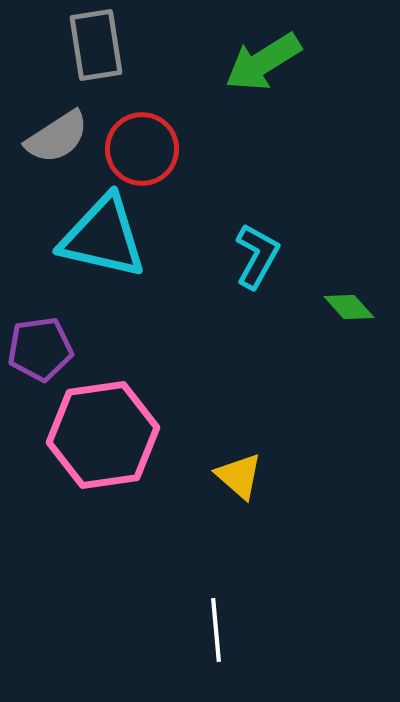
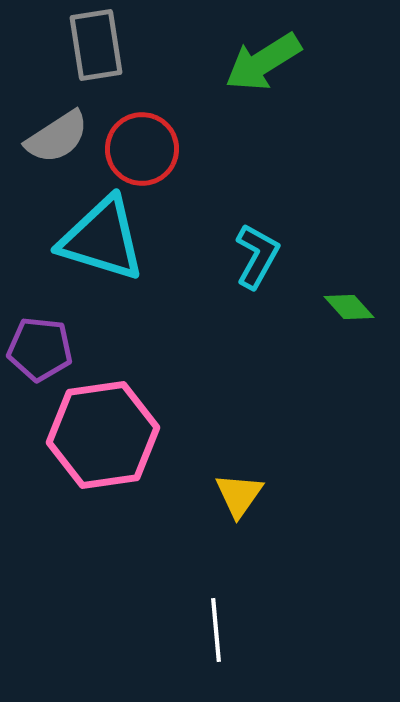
cyan triangle: moved 1 px left, 2 px down; rotated 4 degrees clockwise
purple pentagon: rotated 14 degrees clockwise
yellow triangle: moved 19 px down; rotated 24 degrees clockwise
